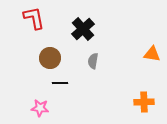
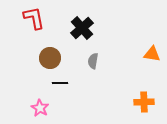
black cross: moved 1 px left, 1 px up
pink star: rotated 24 degrees clockwise
